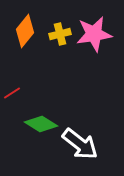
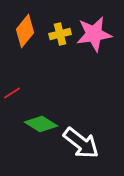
white arrow: moved 1 px right, 1 px up
